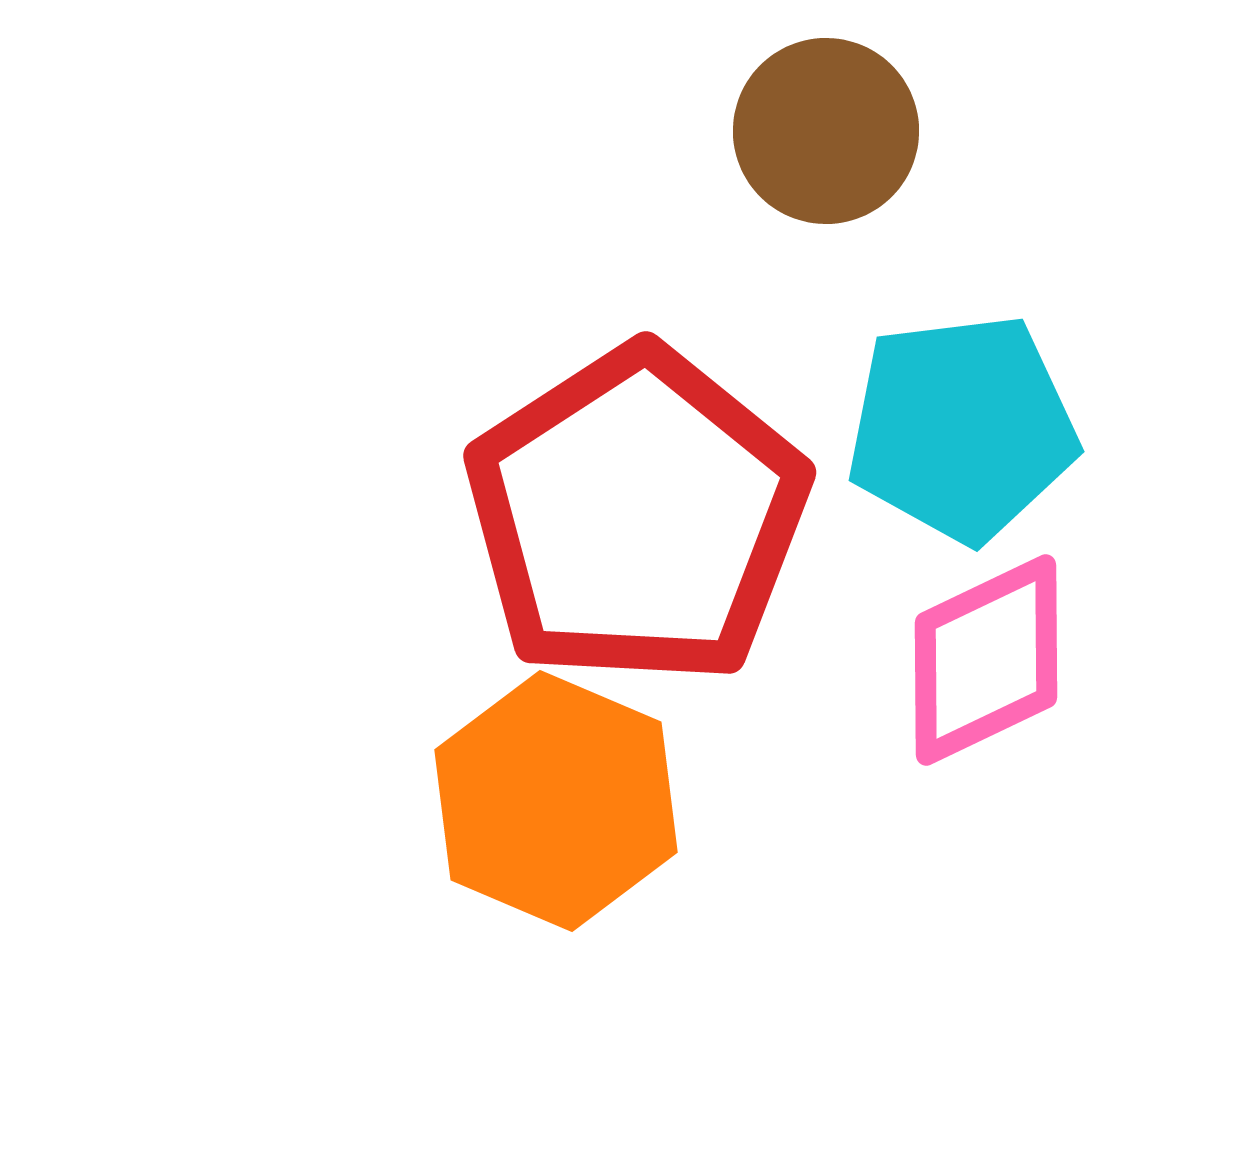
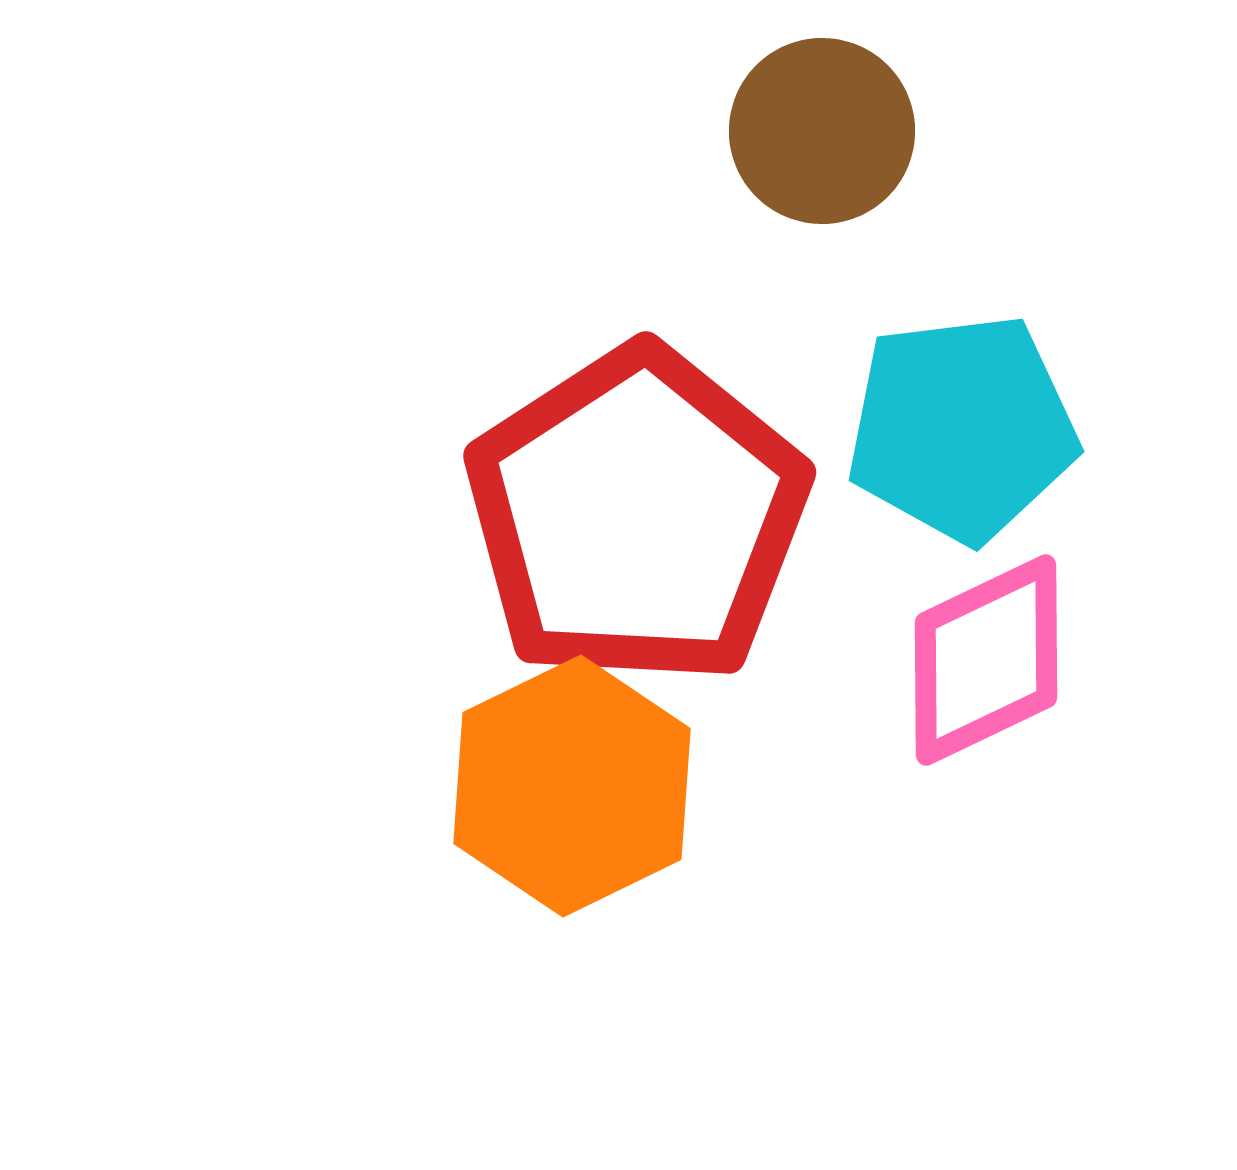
brown circle: moved 4 px left
orange hexagon: moved 16 px right, 15 px up; rotated 11 degrees clockwise
